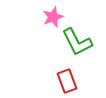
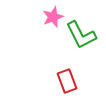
green L-shape: moved 4 px right, 7 px up
